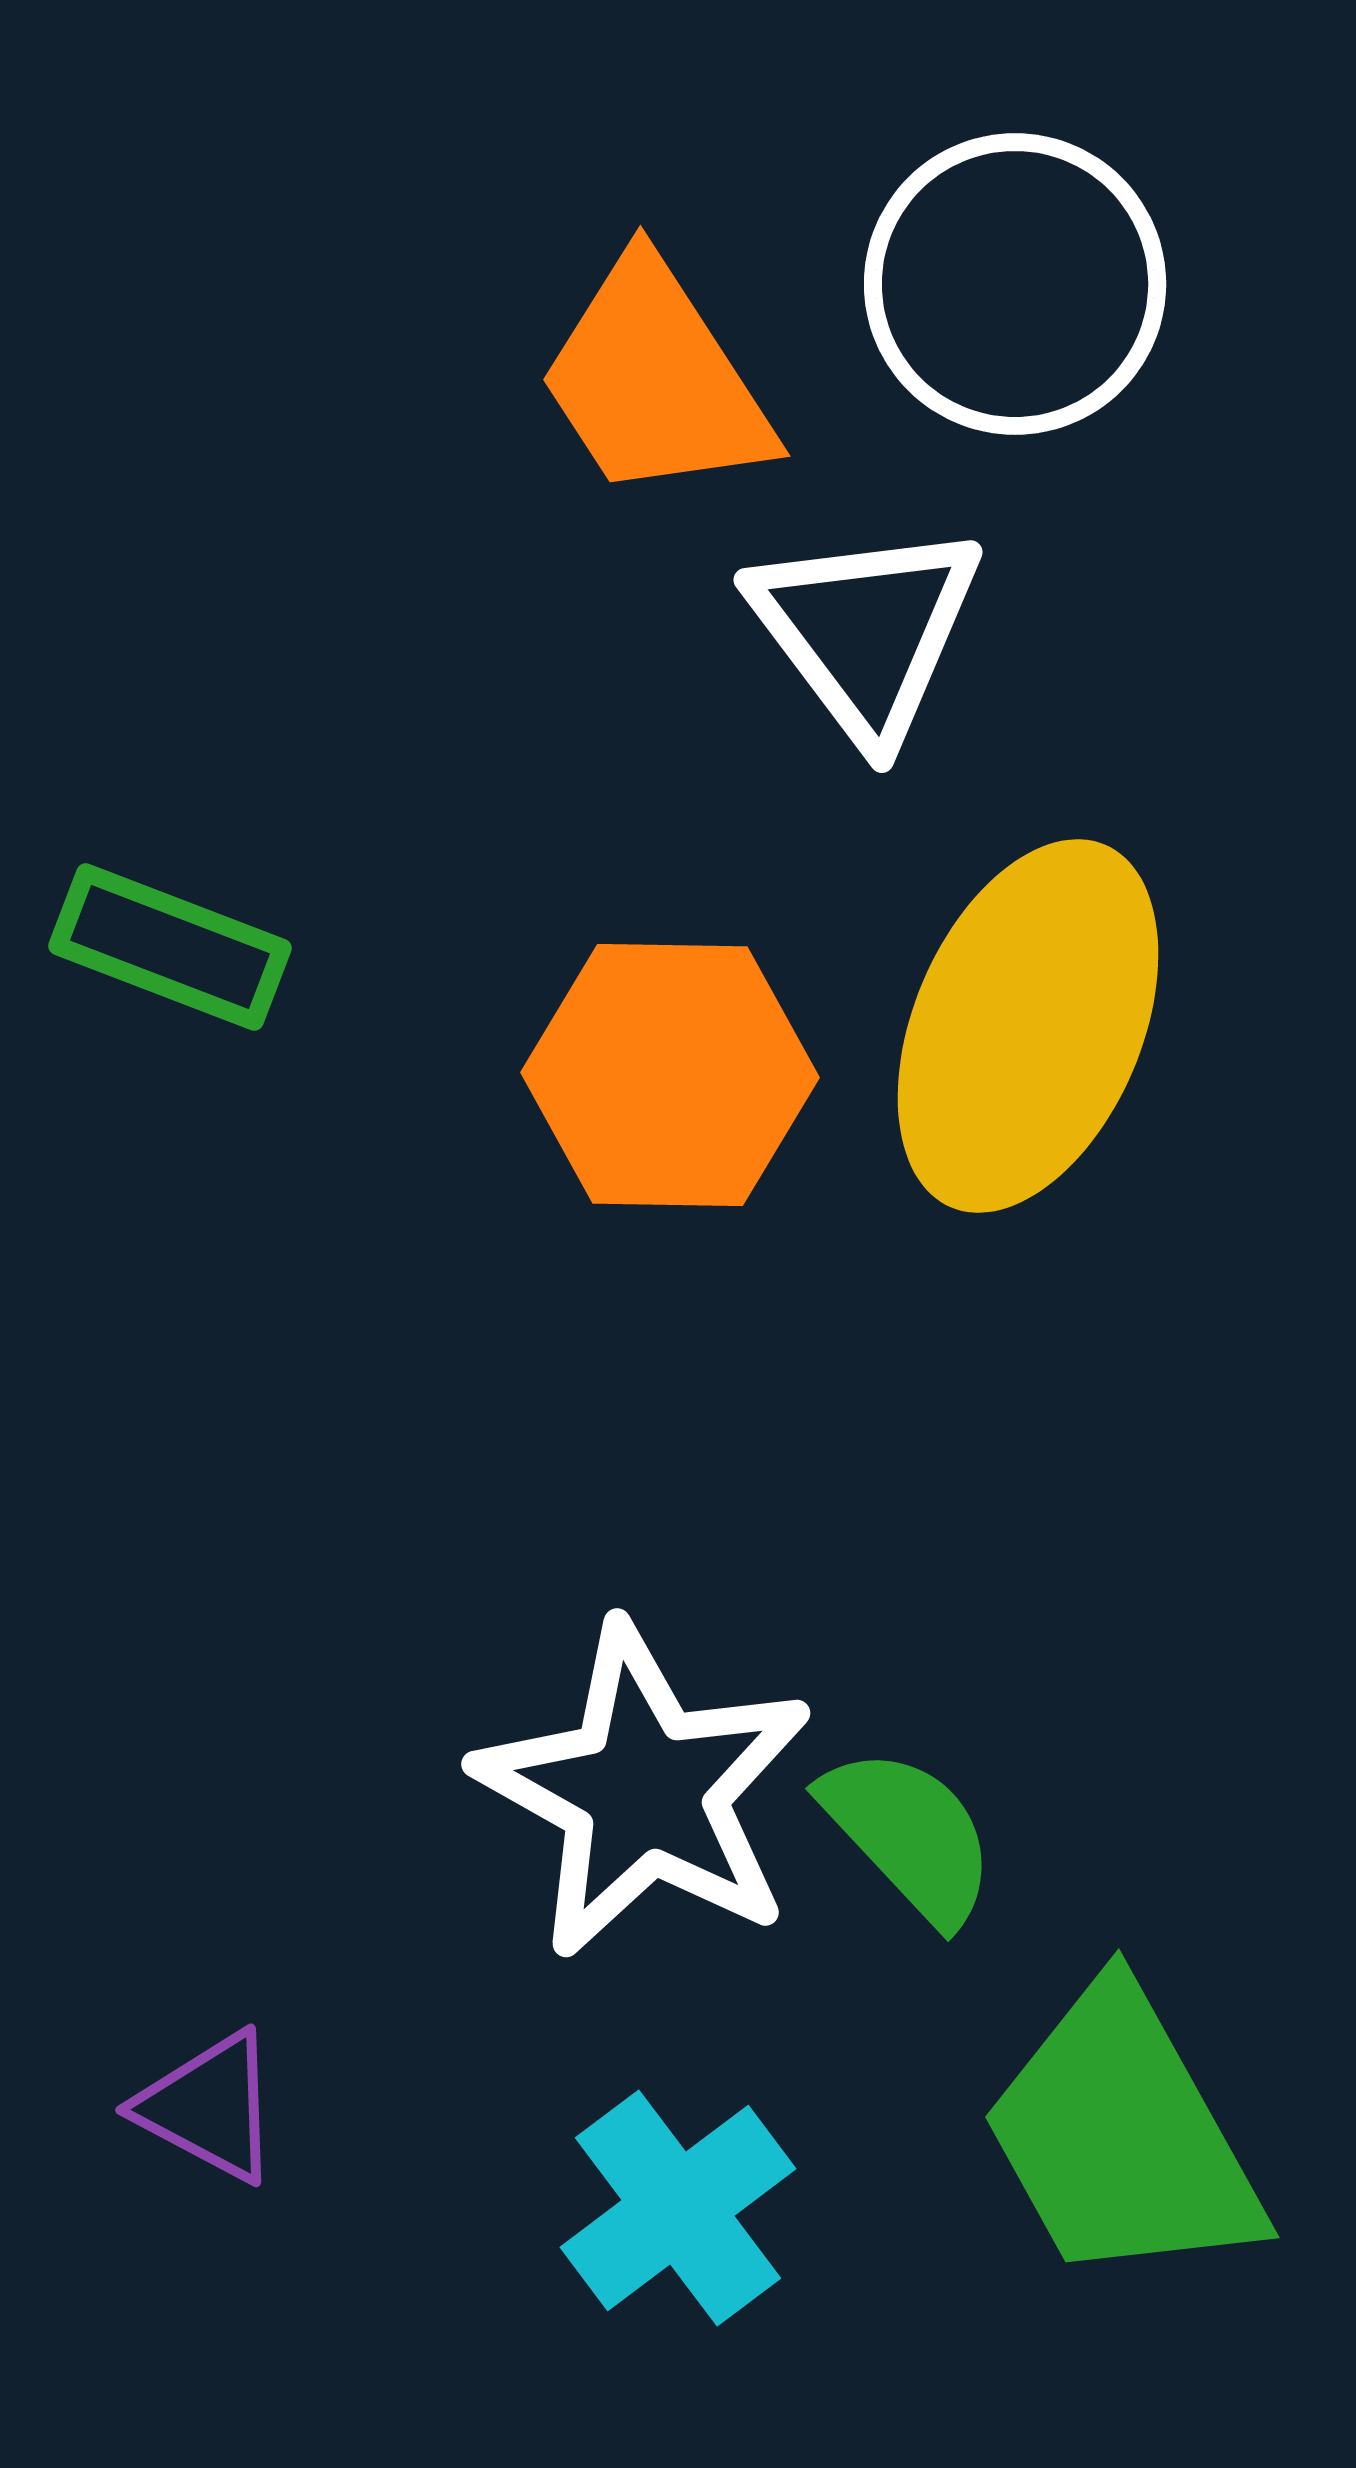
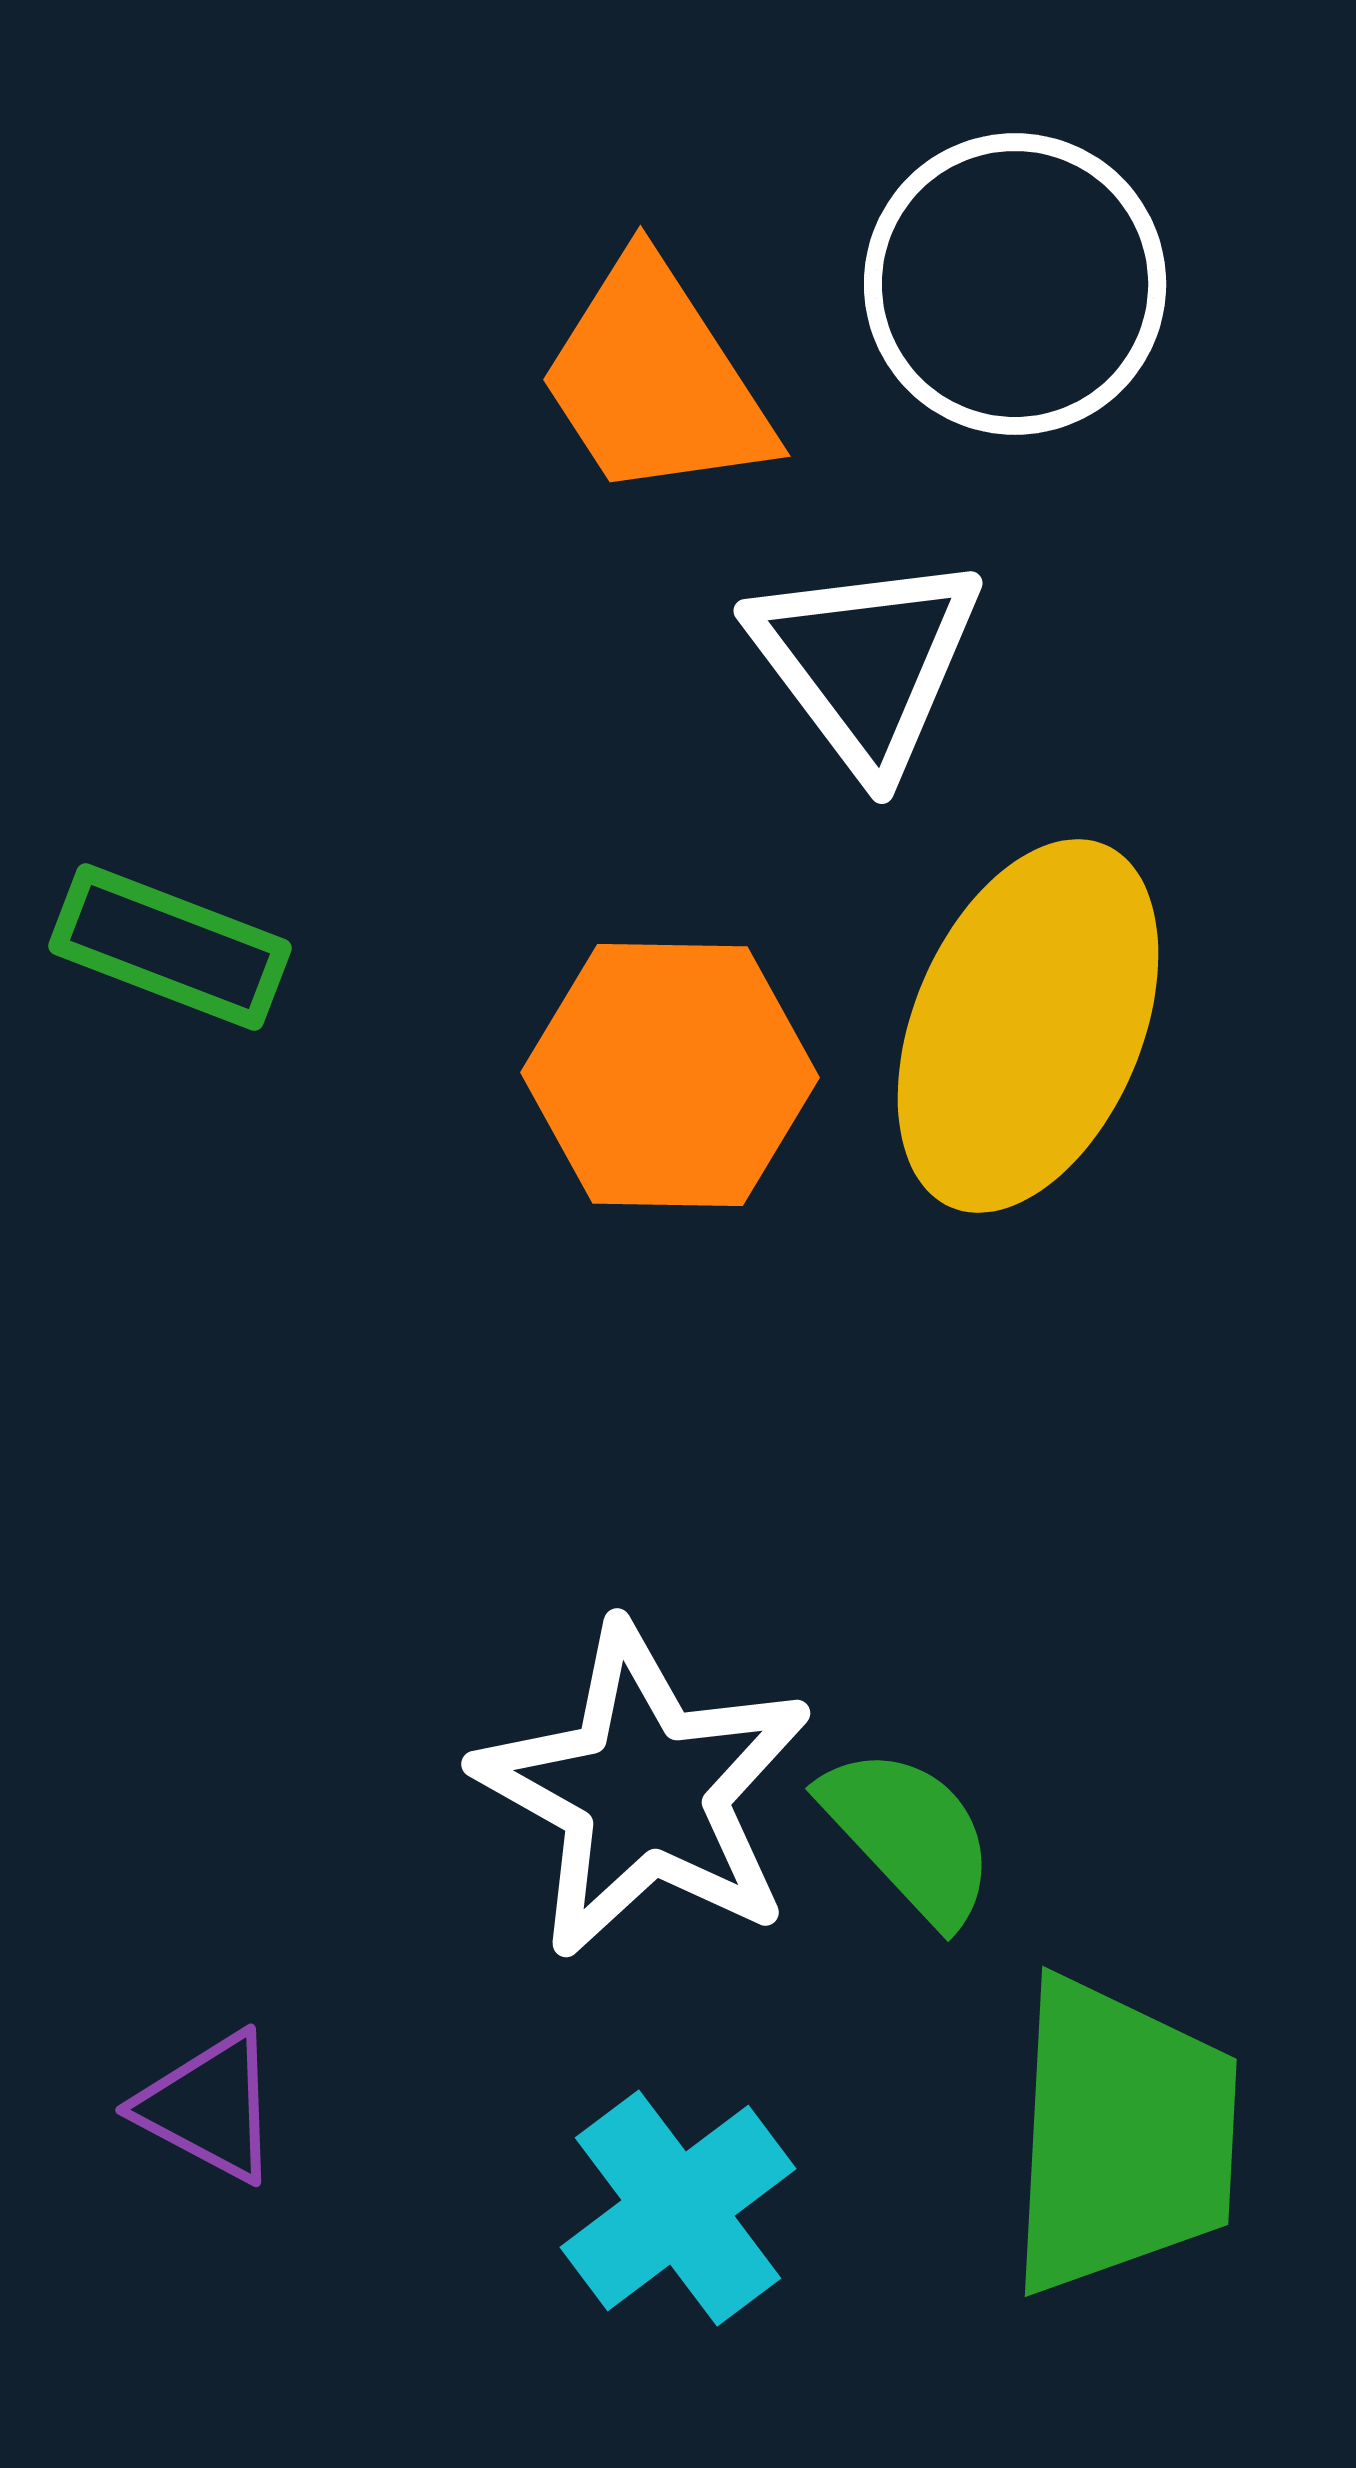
white triangle: moved 31 px down
green trapezoid: rotated 148 degrees counterclockwise
